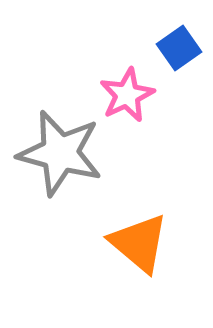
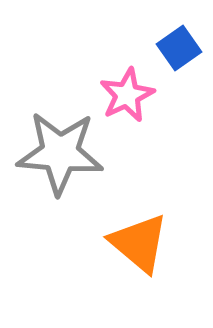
gray star: rotated 10 degrees counterclockwise
